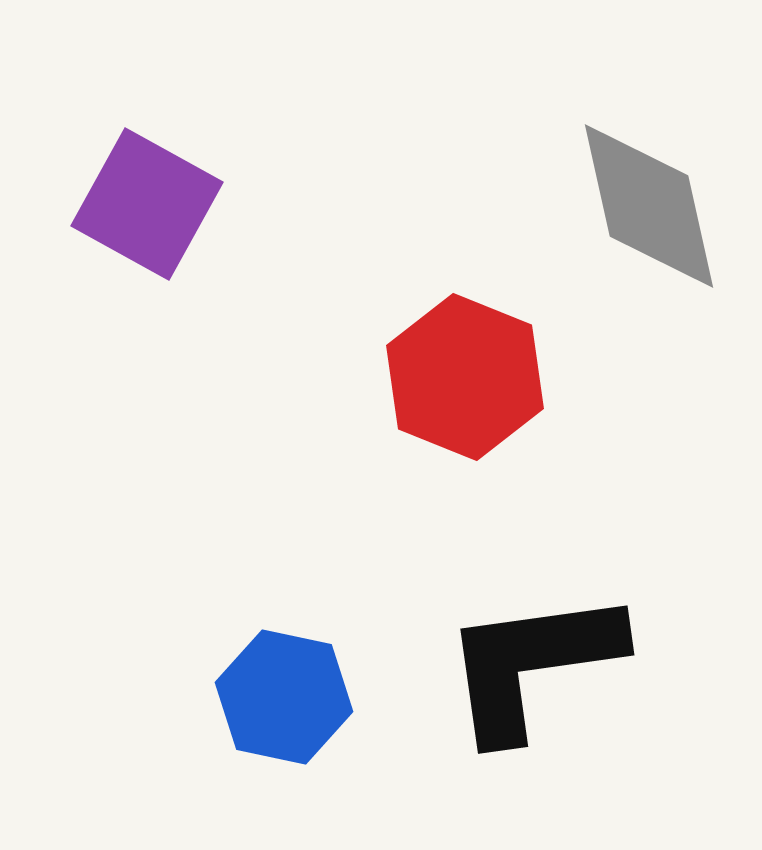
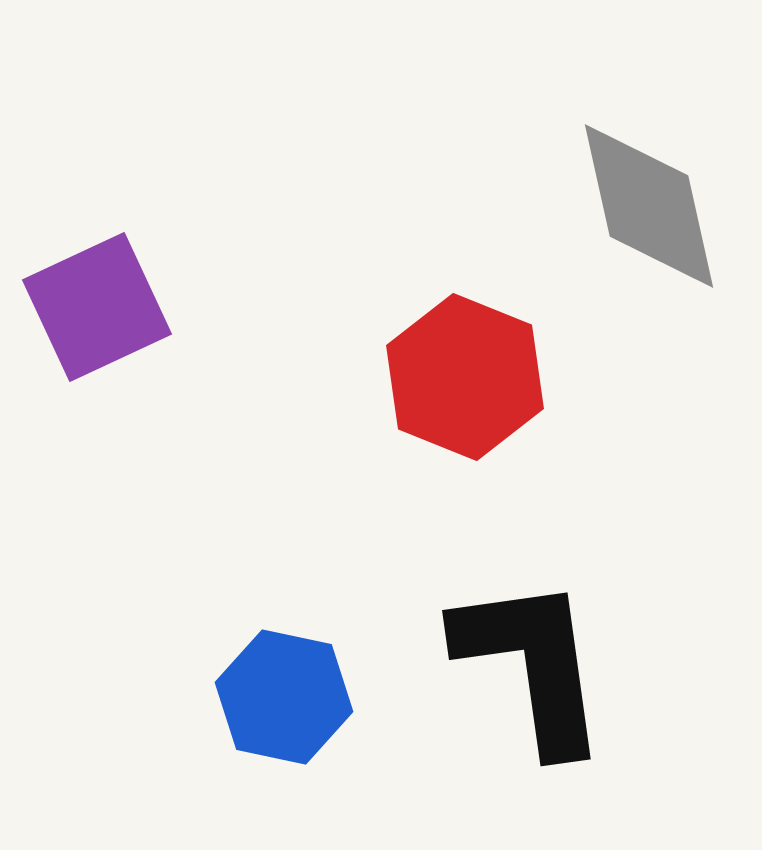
purple square: moved 50 px left, 103 px down; rotated 36 degrees clockwise
black L-shape: rotated 90 degrees clockwise
